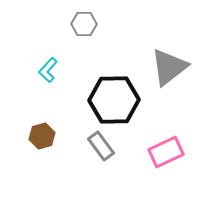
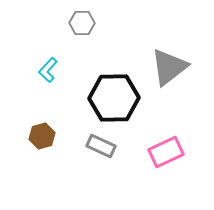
gray hexagon: moved 2 px left, 1 px up
black hexagon: moved 2 px up
gray rectangle: rotated 28 degrees counterclockwise
